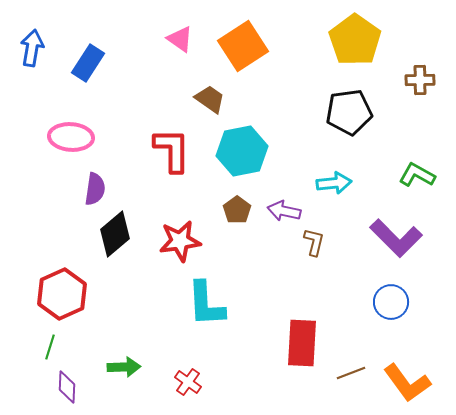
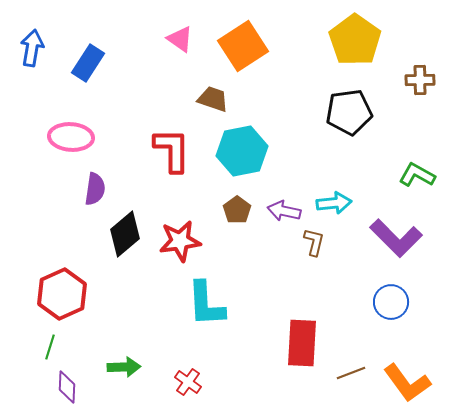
brown trapezoid: moved 3 px right; rotated 16 degrees counterclockwise
cyan arrow: moved 20 px down
black diamond: moved 10 px right
